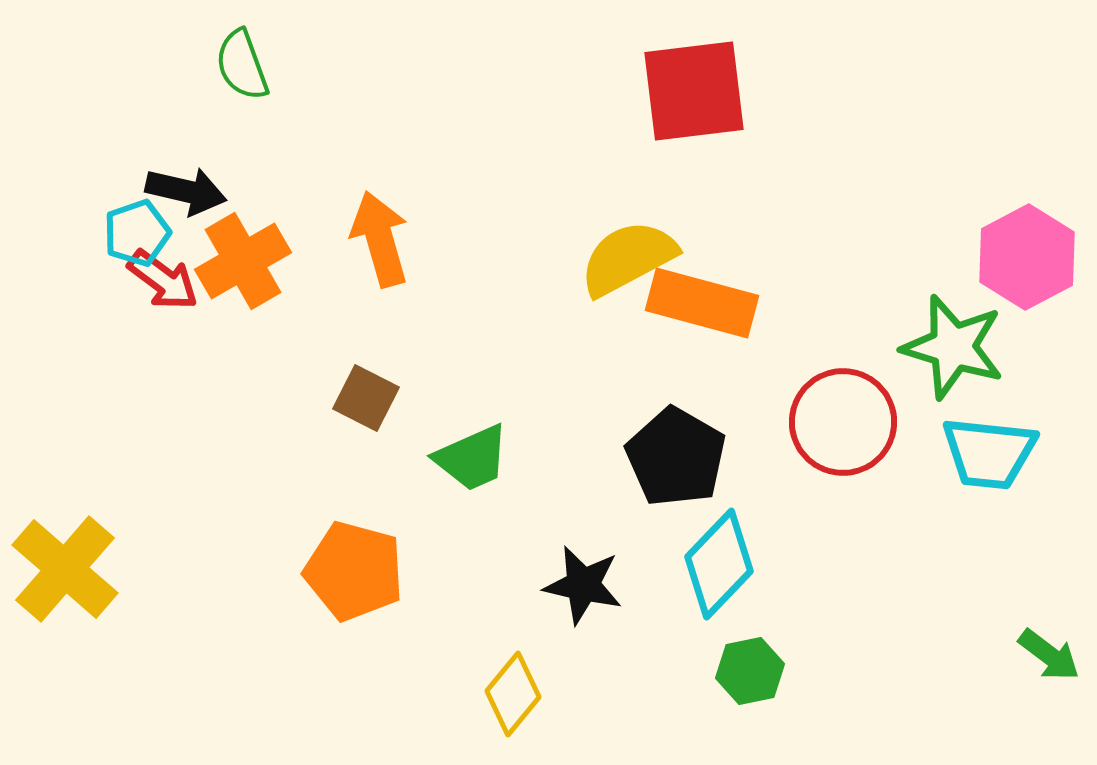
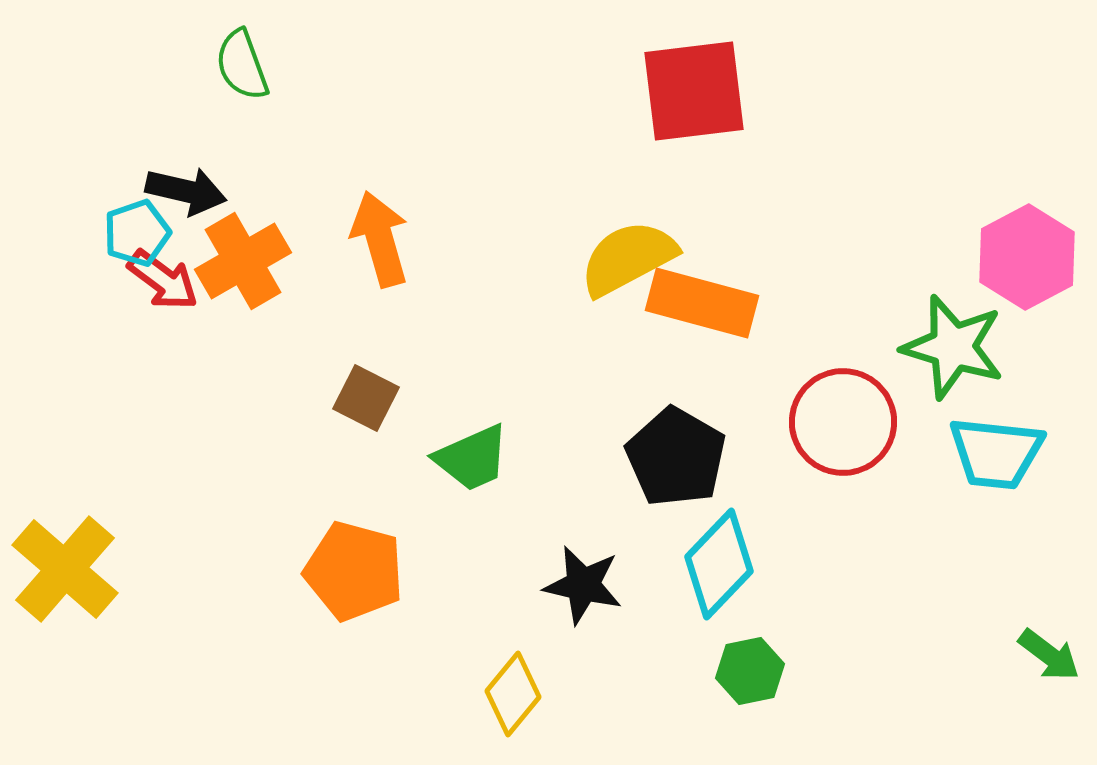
cyan trapezoid: moved 7 px right
